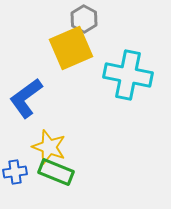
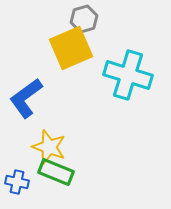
gray hexagon: rotated 16 degrees clockwise
cyan cross: rotated 6 degrees clockwise
blue cross: moved 2 px right, 10 px down; rotated 20 degrees clockwise
